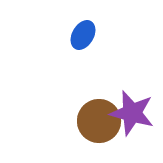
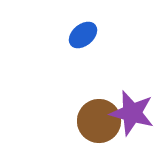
blue ellipse: rotated 20 degrees clockwise
